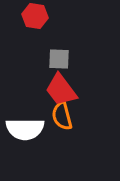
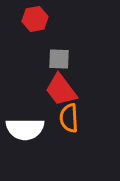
red hexagon: moved 3 px down; rotated 20 degrees counterclockwise
orange semicircle: moved 7 px right, 2 px down; rotated 12 degrees clockwise
